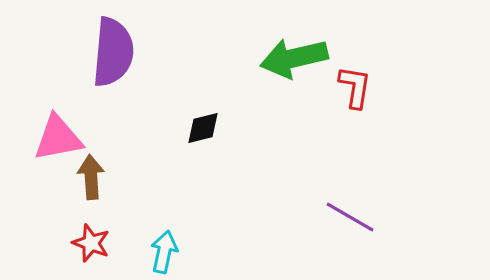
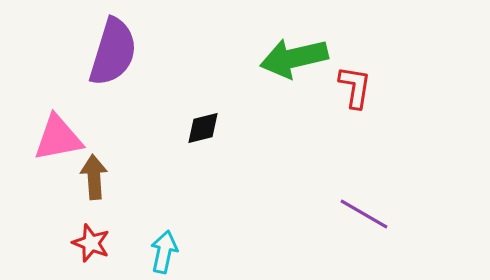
purple semicircle: rotated 12 degrees clockwise
brown arrow: moved 3 px right
purple line: moved 14 px right, 3 px up
